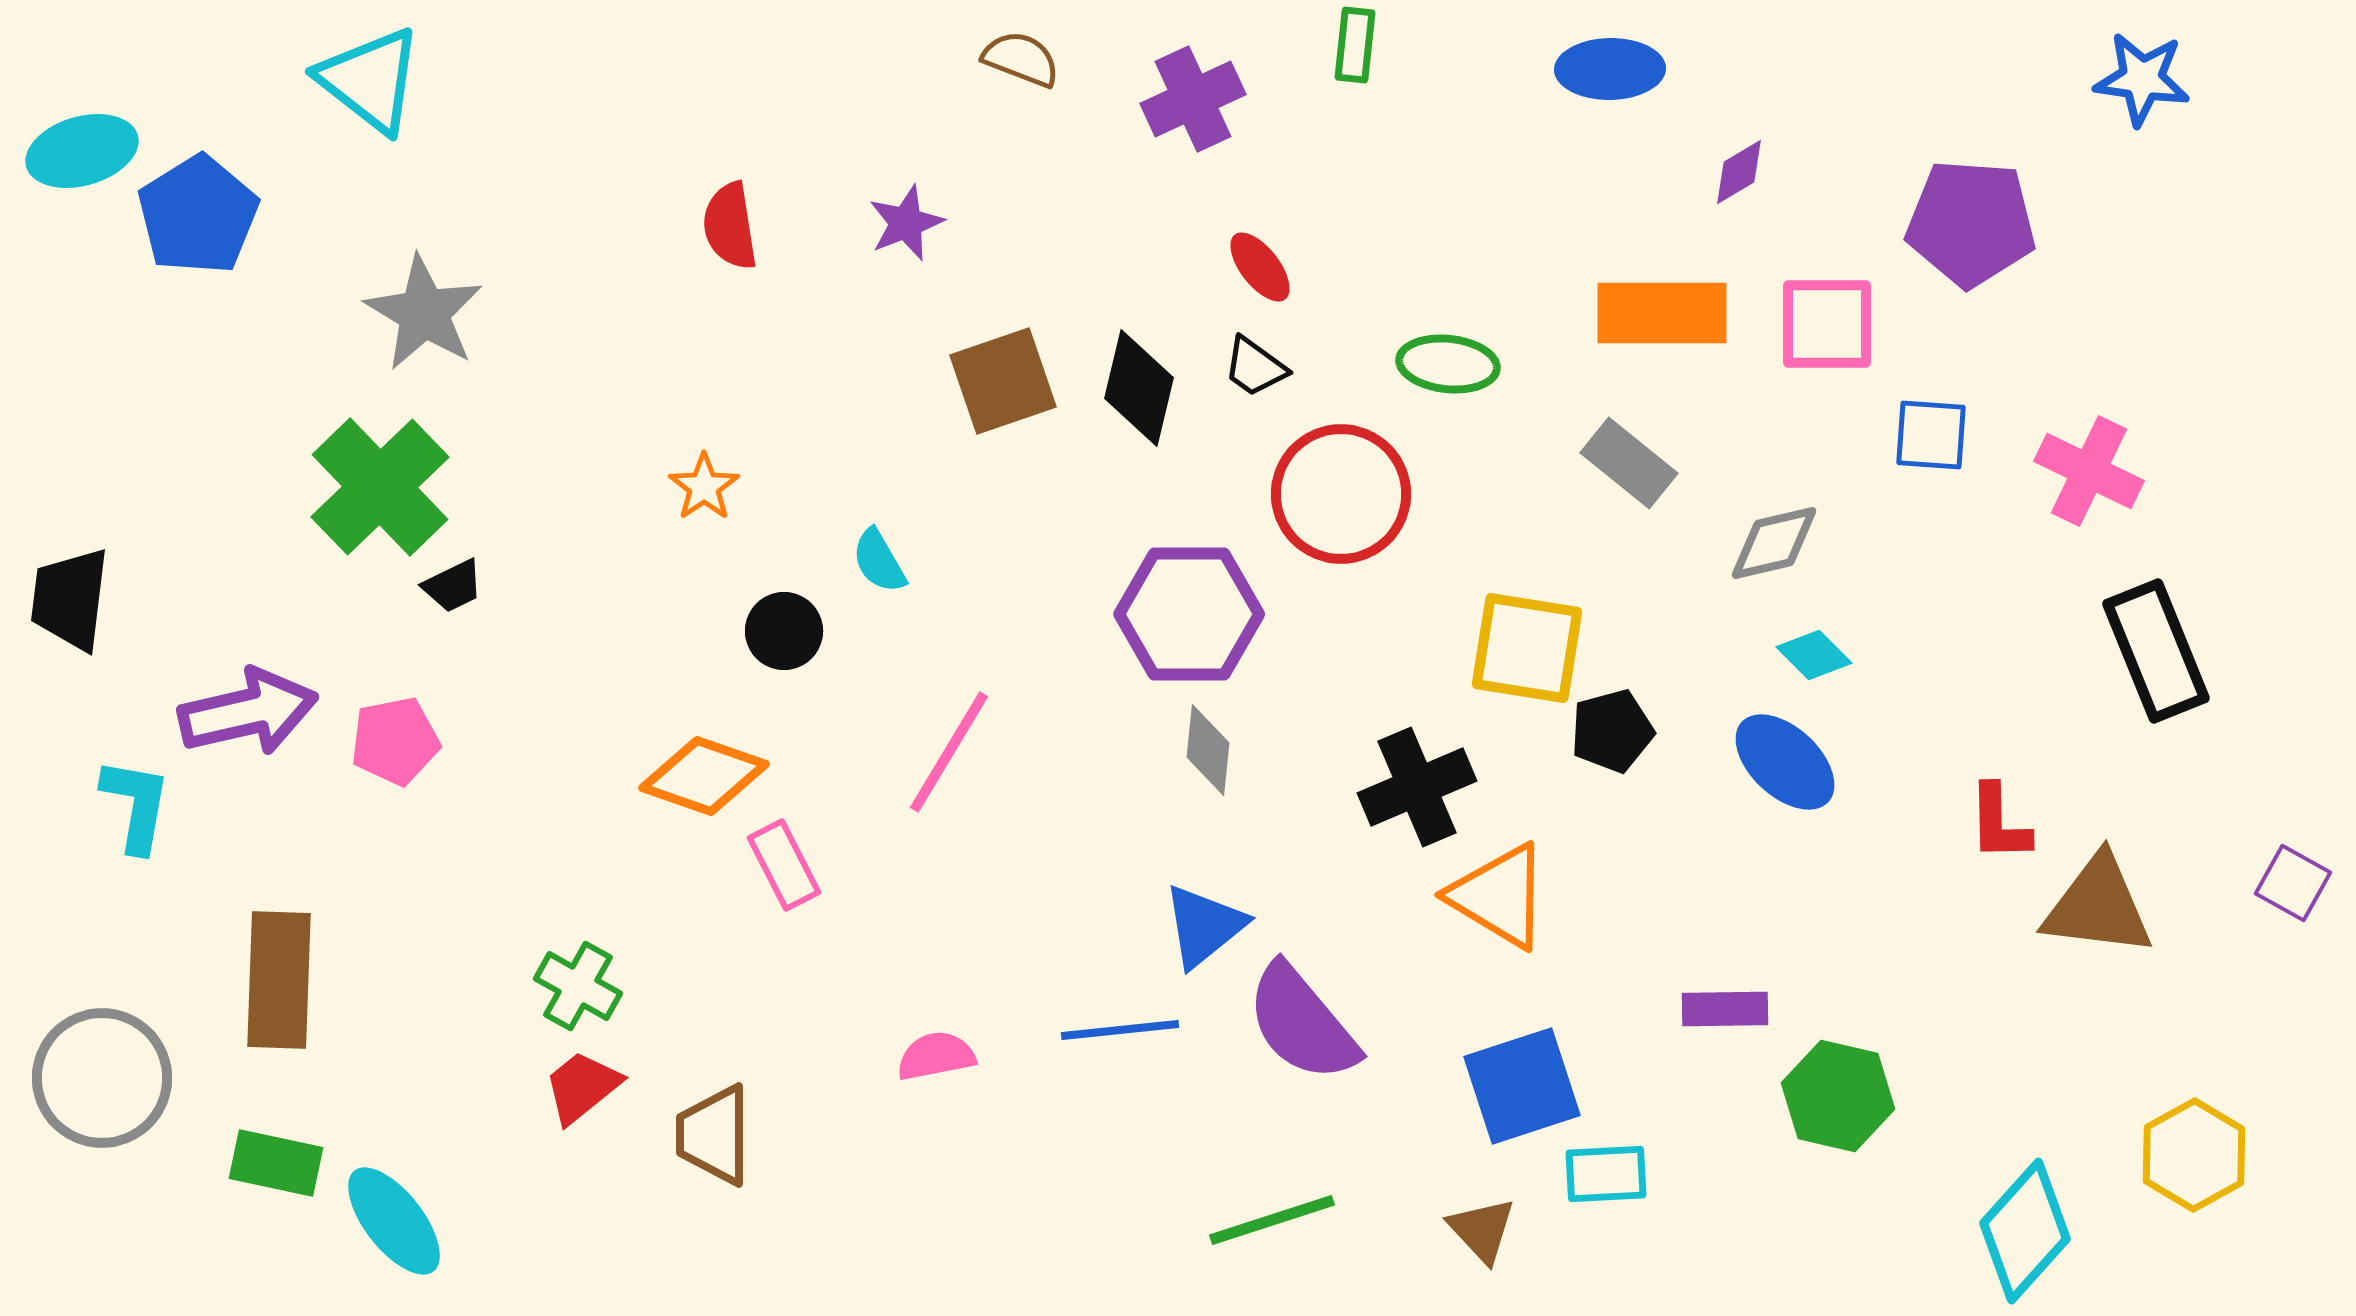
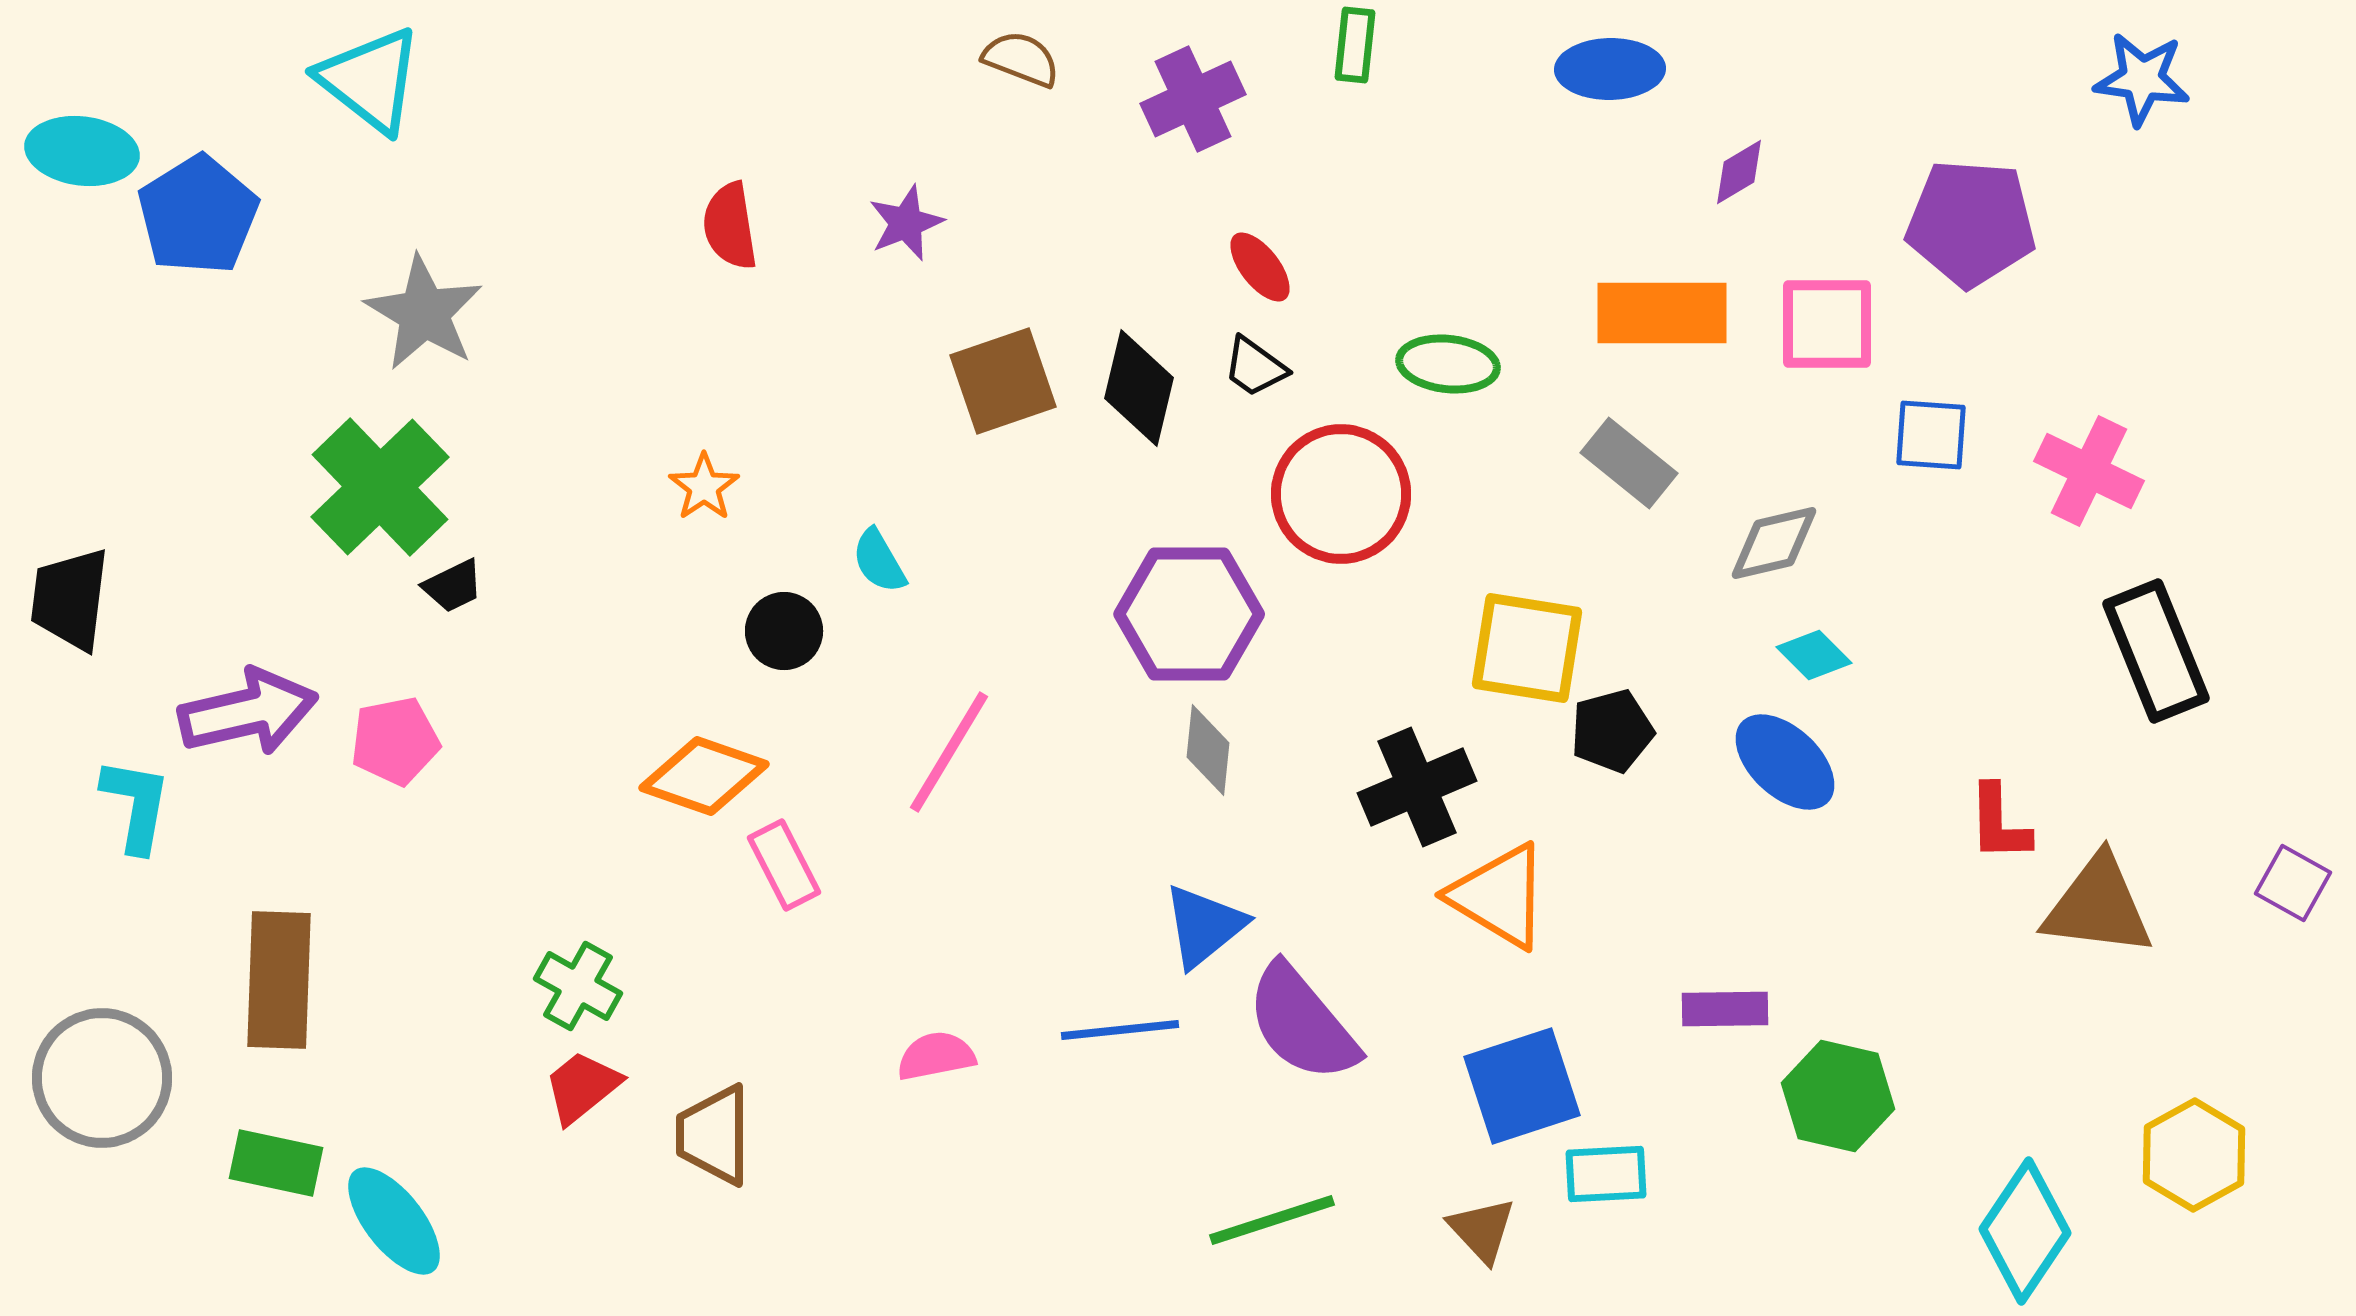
cyan ellipse at (82, 151): rotated 23 degrees clockwise
cyan diamond at (2025, 1231): rotated 8 degrees counterclockwise
